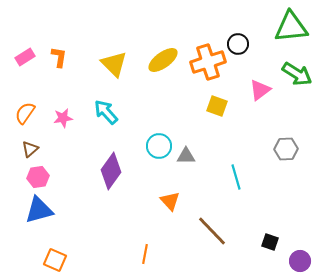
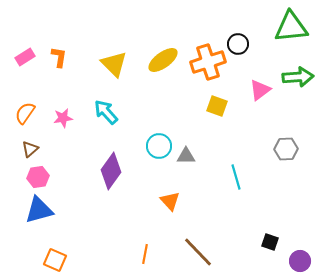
green arrow: moved 1 px right, 3 px down; rotated 36 degrees counterclockwise
brown line: moved 14 px left, 21 px down
